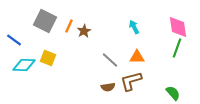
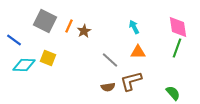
orange triangle: moved 1 px right, 5 px up
